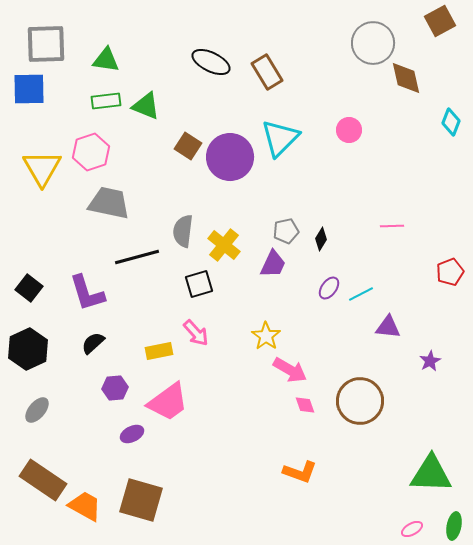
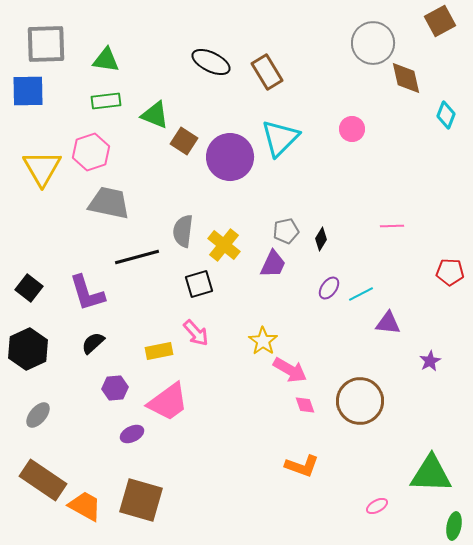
blue square at (29, 89): moved 1 px left, 2 px down
green triangle at (146, 106): moved 9 px right, 9 px down
cyan diamond at (451, 122): moved 5 px left, 7 px up
pink circle at (349, 130): moved 3 px right, 1 px up
brown square at (188, 146): moved 4 px left, 5 px up
red pentagon at (450, 272): rotated 24 degrees clockwise
purple triangle at (388, 327): moved 4 px up
yellow star at (266, 336): moved 3 px left, 5 px down
gray ellipse at (37, 410): moved 1 px right, 5 px down
orange L-shape at (300, 472): moved 2 px right, 6 px up
pink ellipse at (412, 529): moved 35 px left, 23 px up
